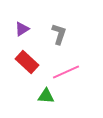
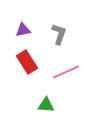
purple triangle: moved 1 px right, 1 px down; rotated 21 degrees clockwise
red rectangle: rotated 15 degrees clockwise
green triangle: moved 9 px down
